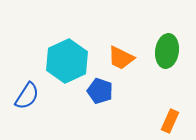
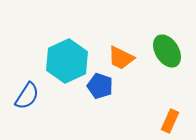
green ellipse: rotated 40 degrees counterclockwise
blue pentagon: moved 5 px up
